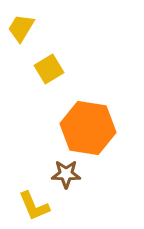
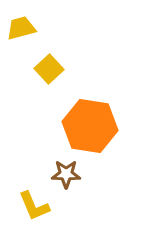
yellow trapezoid: rotated 44 degrees clockwise
yellow square: rotated 12 degrees counterclockwise
orange hexagon: moved 2 px right, 2 px up
